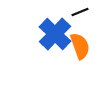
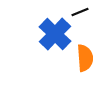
orange semicircle: moved 5 px right, 12 px down; rotated 16 degrees clockwise
